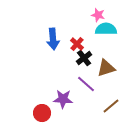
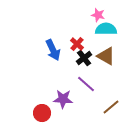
blue arrow: moved 11 px down; rotated 20 degrees counterclockwise
brown triangle: moved 12 px up; rotated 48 degrees clockwise
brown line: moved 1 px down
